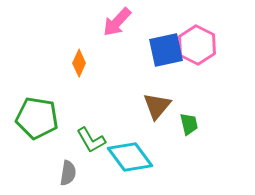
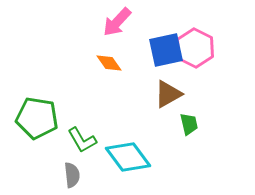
pink hexagon: moved 2 px left, 3 px down
orange diamond: moved 30 px right; rotated 60 degrees counterclockwise
brown triangle: moved 11 px right, 12 px up; rotated 20 degrees clockwise
green L-shape: moved 9 px left
cyan diamond: moved 2 px left
gray semicircle: moved 4 px right, 2 px down; rotated 15 degrees counterclockwise
